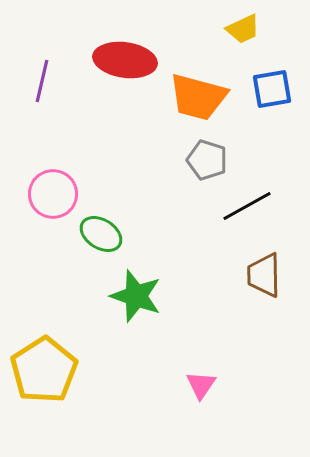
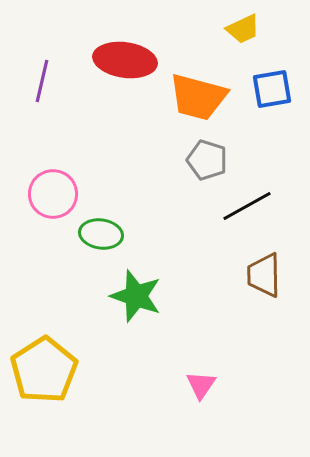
green ellipse: rotated 24 degrees counterclockwise
